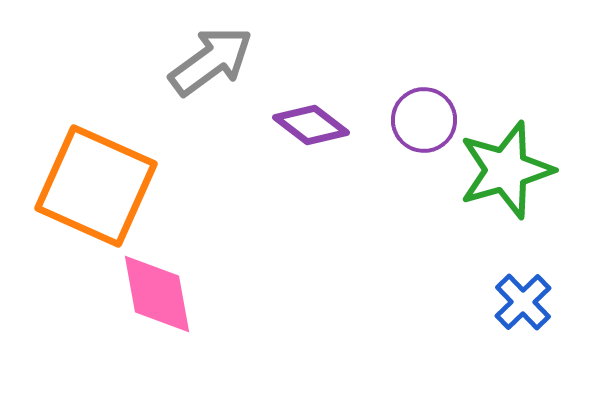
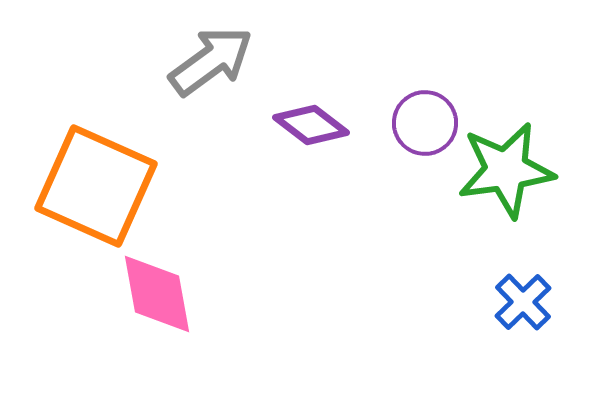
purple circle: moved 1 px right, 3 px down
green star: rotated 8 degrees clockwise
